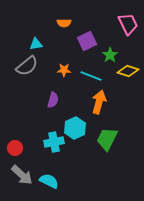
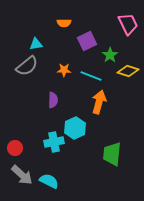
purple semicircle: rotated 14 degrees counterclockwise
green trapezoid: moved 5 px right, 15 px down; rotated 20 degrees counterclockwise
